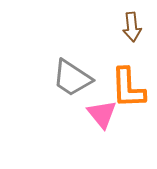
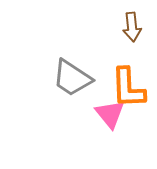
pink triangle: moved 8 px right
